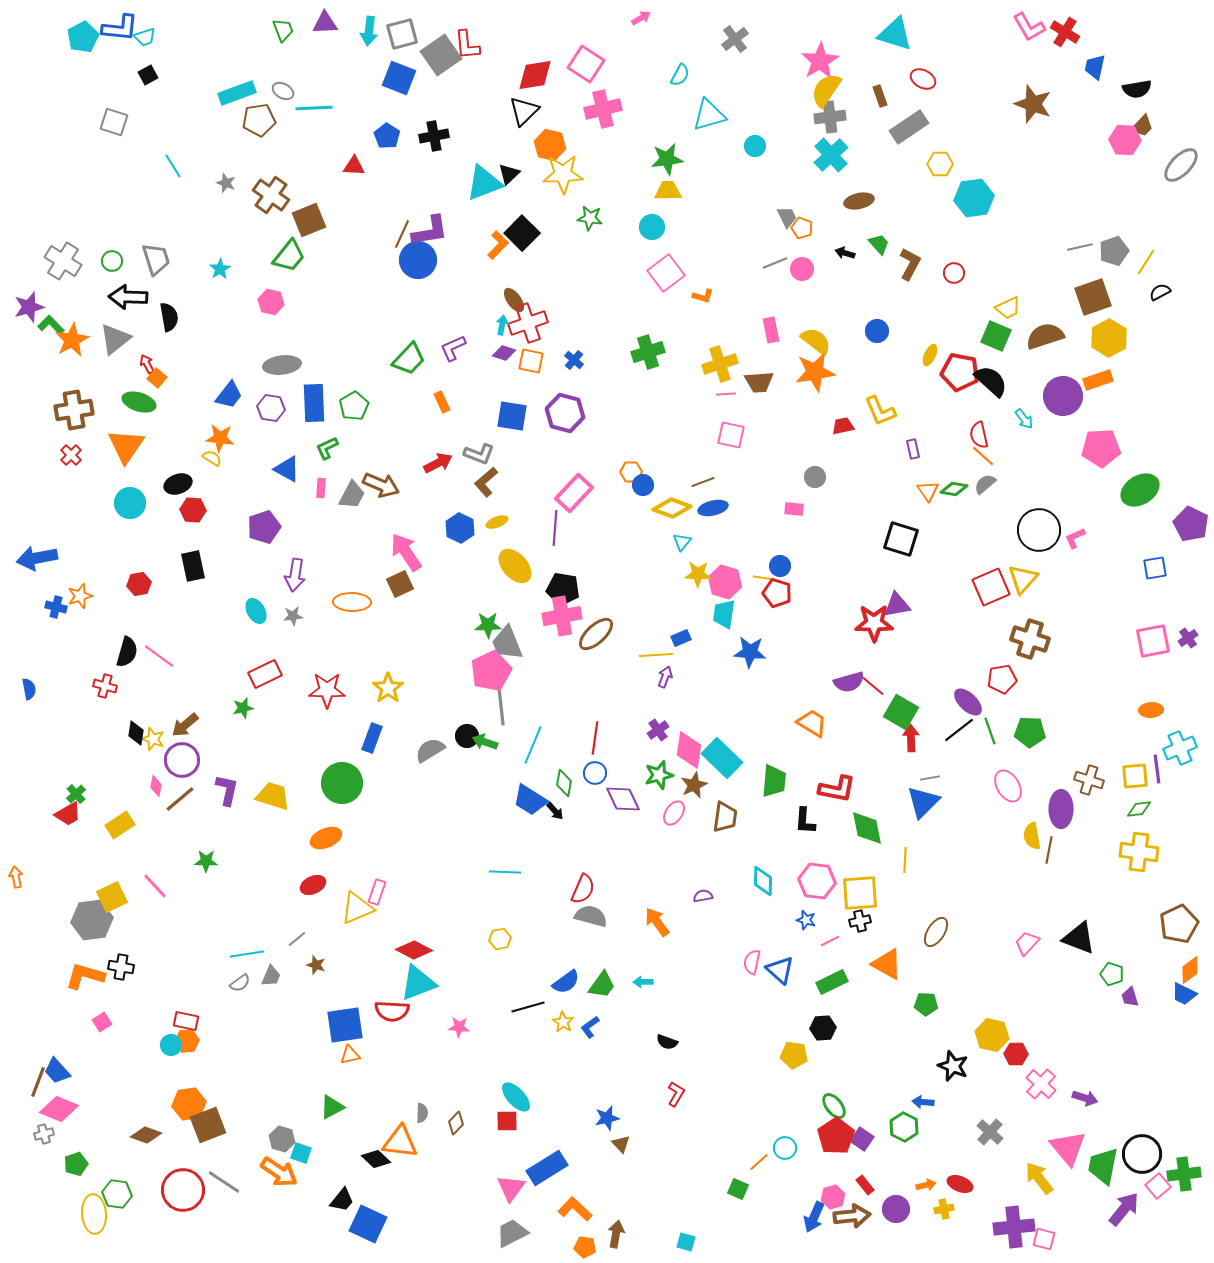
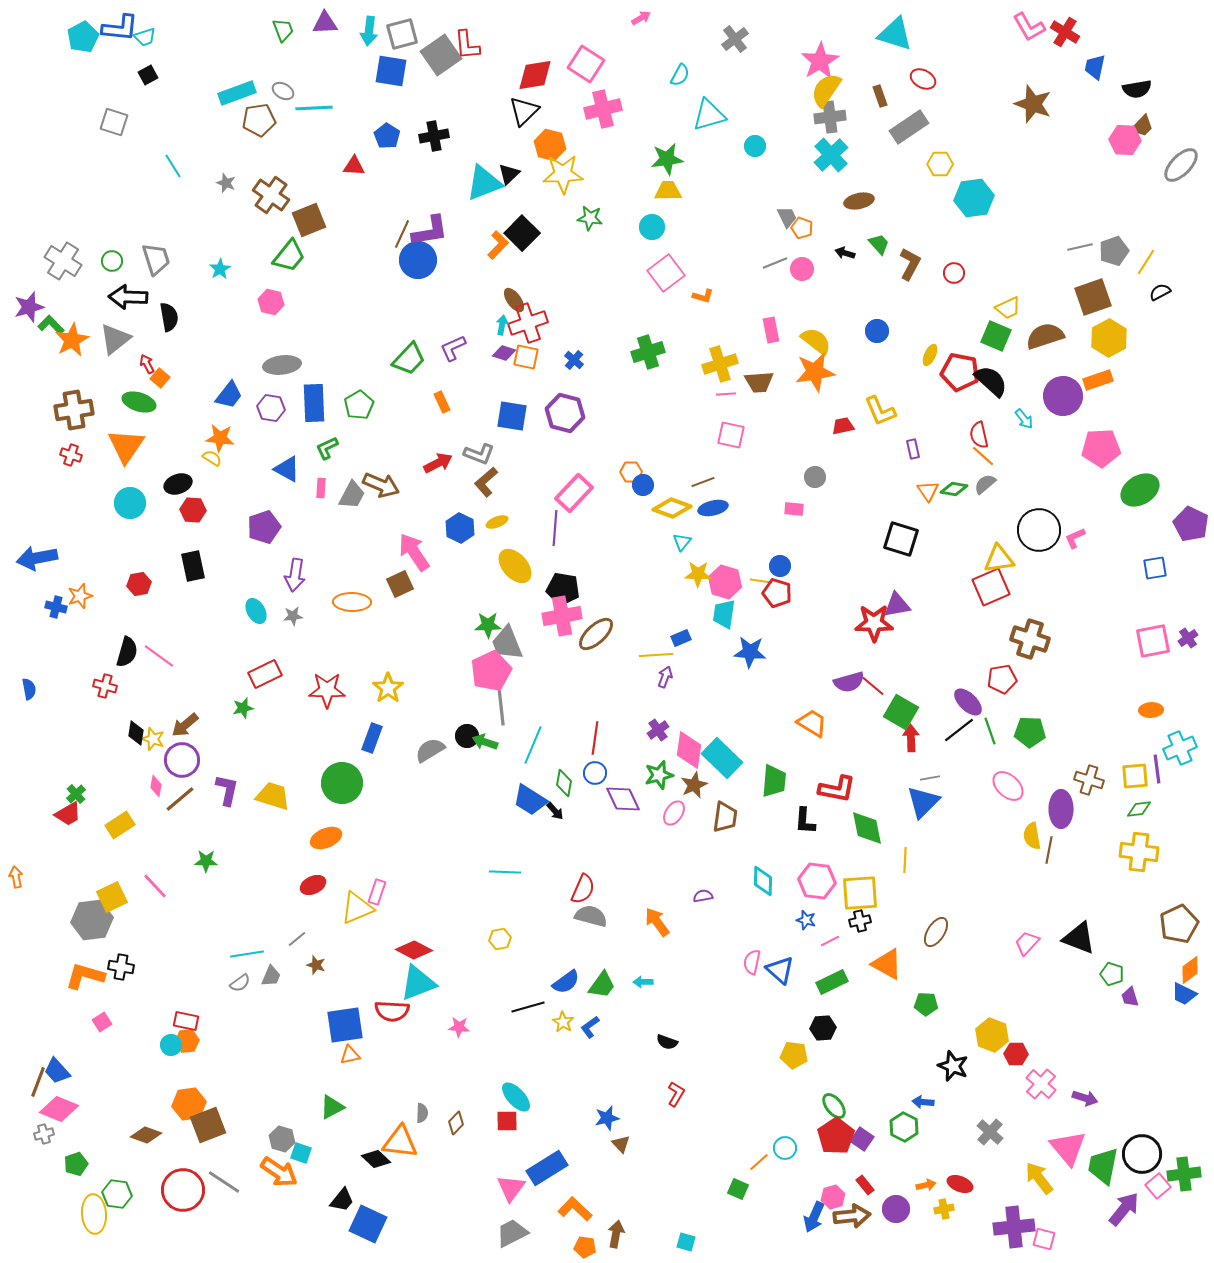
blue square at (399, 78): moved 8 px left, 7 px up; rotated 12 degrees counterclockwise
orange square at (531, 361): moved 5 px left, 4 px up
orange square at (157, 378): moved 3 px right
green pentagon at (354, 406): moved 5 px right, 1 px up
red cross at (71, 455): rotated 25 degrees counterclockwise
pink arrow at (406, 552): moved 8 px right
yellow line at (764, 578): moved 3 px left, 3 px down
yellow triangle at (1023, 579): moved 24 px left, 20 px up; rotated 40 degrees clockwise
pink ellipse at (1008, 786): rotated 16 degrees counterclockwise
yellow hexagon at (992, 1035): rotated 8 degrees clockwise
